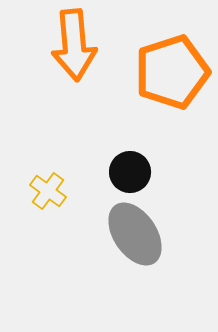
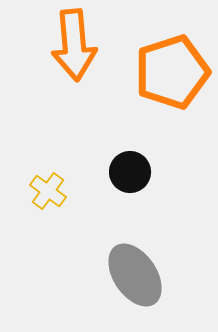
gray ellipse: moved 41 px down
